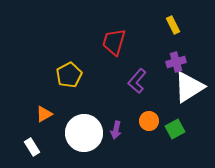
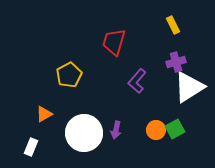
orange circle: moved 7 px right, 9 px down
white rectangle: moved 1 px left; rotated 54 degrees clockwise
